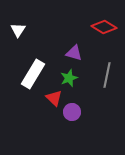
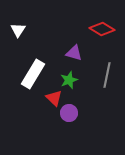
red diamond: moved 2 px left, 2 px down
green star: moved 2 px down
purple circle: moved 3 px left, 1 px down
